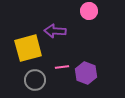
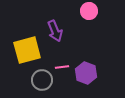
purple arrow: rotated 115 degrees counterclockwise
yellow square: moved 1 px left, 2 px down
gray circle: moved 7 px right
